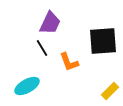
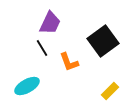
black square: rotated 32 degrees counterclockwise
